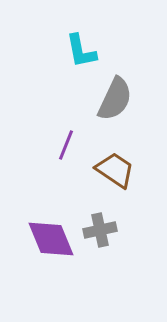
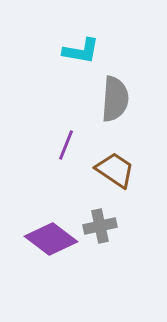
cyan L-shape: rotated 69 degrees counterclockwise
gray semicircle: rotated 21 degrees counterclockwise
gray cross: moved 4 px up
purple diamond: rotated 30 degrees counterclockwise
